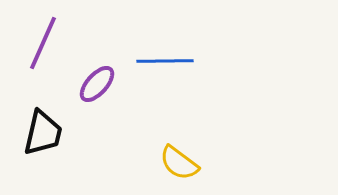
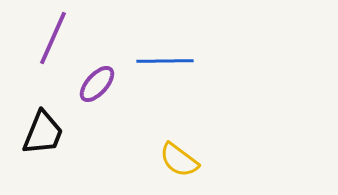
purple line: moved 10 px right, 5 px up
black trapezoid: rotated 9 degrees clockwise
yellow semicircle: moved 3 px up
